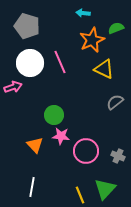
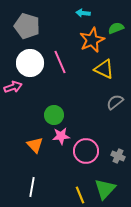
pink star: rotated 12 degrees counterclockwise
